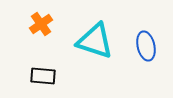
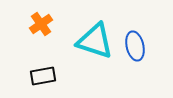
blue ellipse: moved 11 px left
black rectangle: rotated 15 degrees counterclockwise
